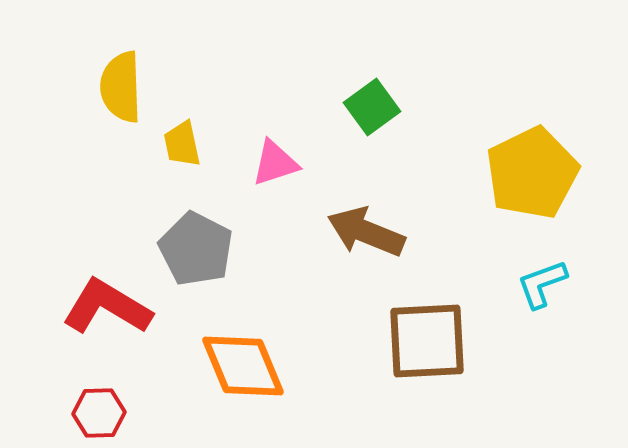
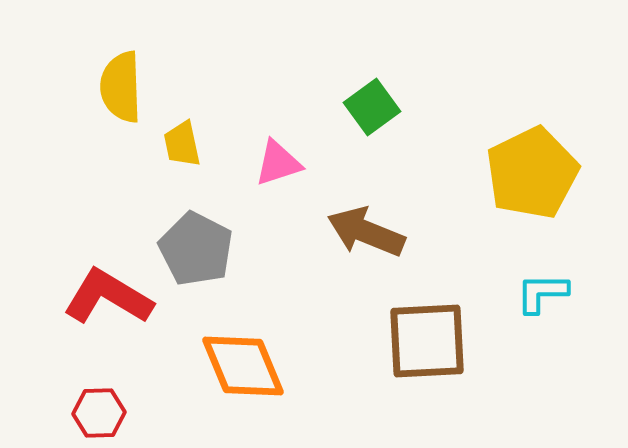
pink triangle: moved 3 px right
cyan L-shape: moved 9 px down; rotated 20 degrees clockwise
red L-shape: moved 1 px right, 10 px up
